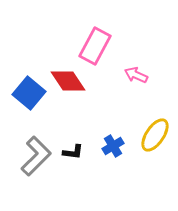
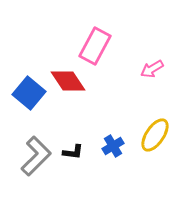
pink arrow: moved 16 px right, 6 px up; rotated 55 degrees counterclockwise
